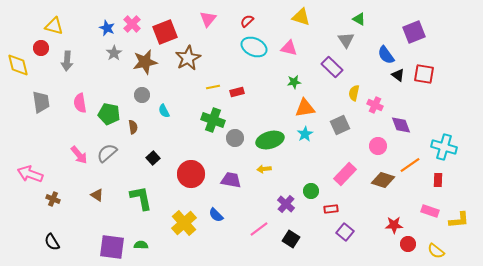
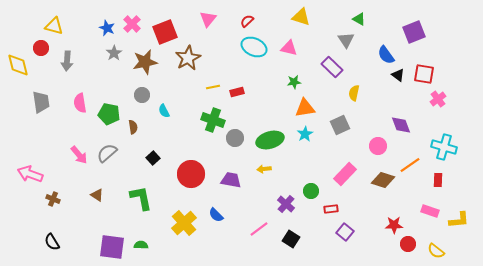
pink cross at (375, 105): moved 63 px right, 6 px up; rotated 28 degrees clockwise
